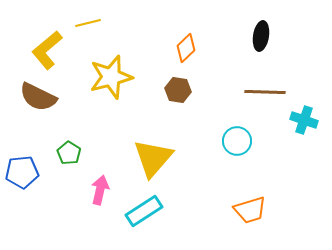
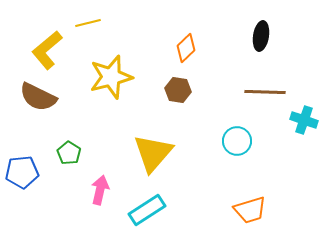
yellow triangle: moved 5 px up
cyan rectangle: moved 3 px right, 1 px up
